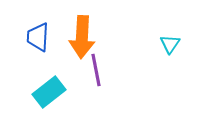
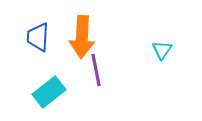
cyan triangle: moved 8 px left, 6 px down
